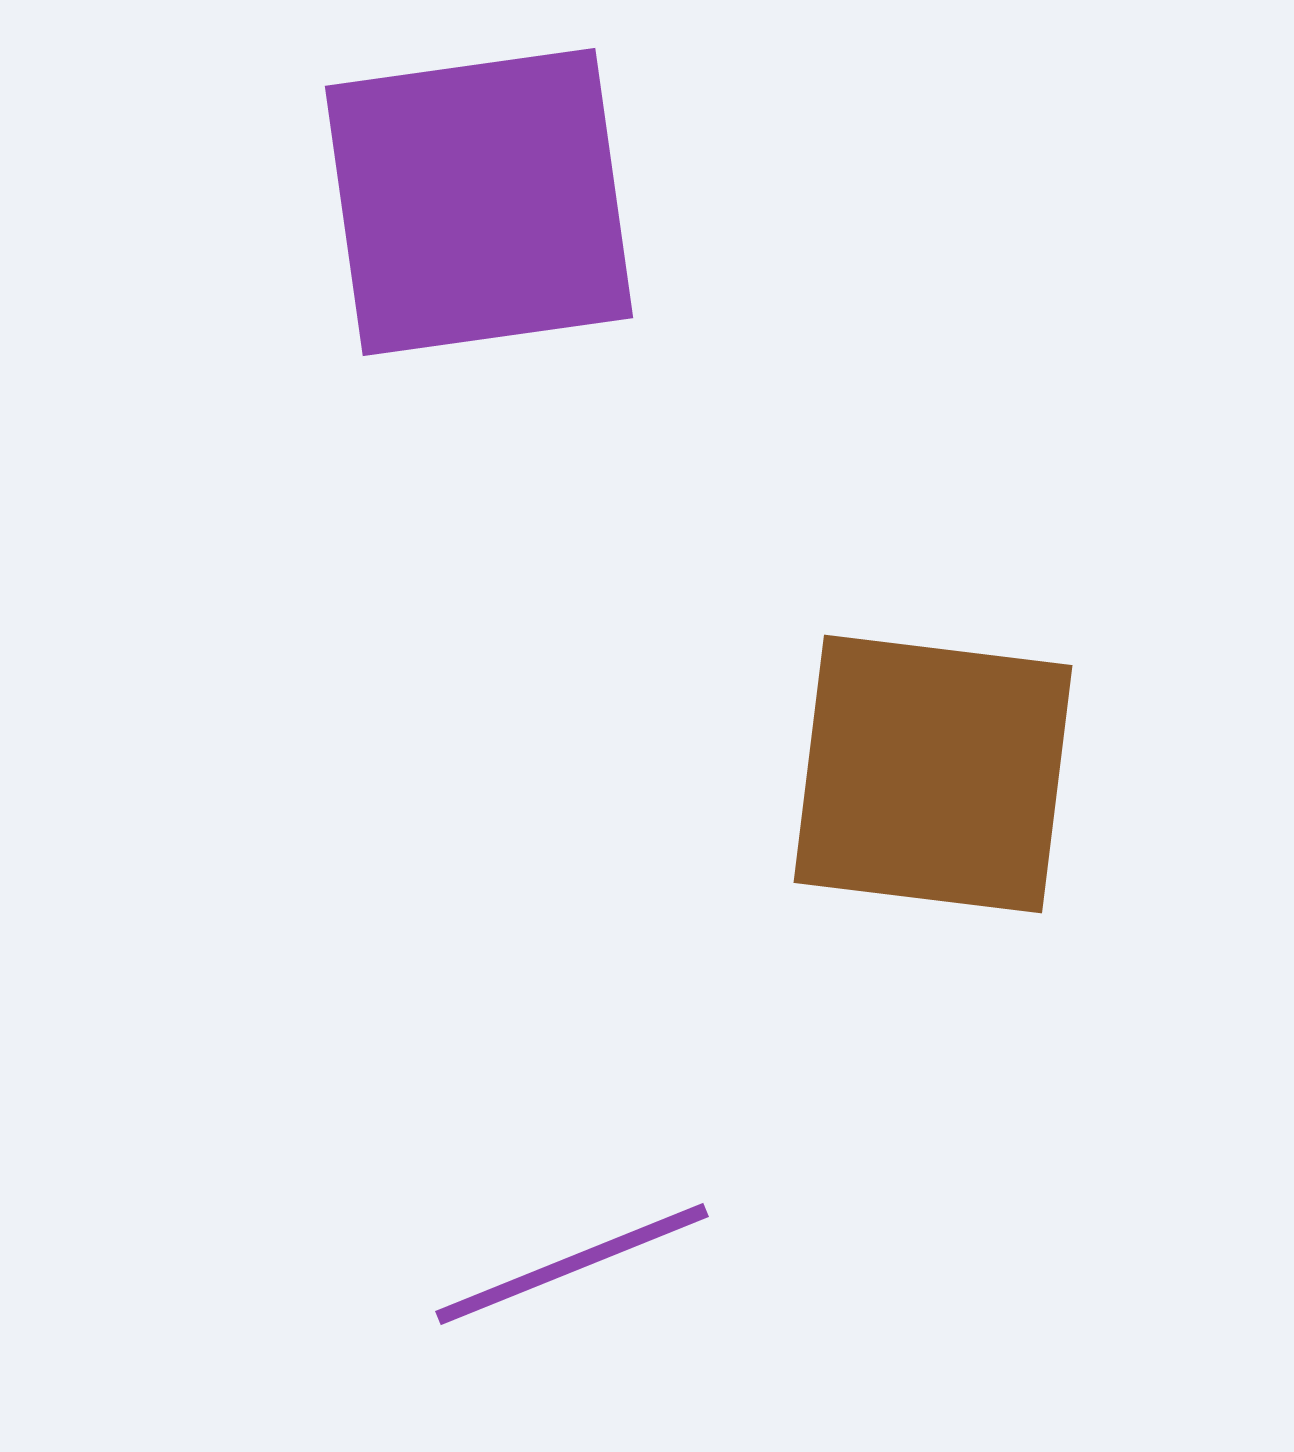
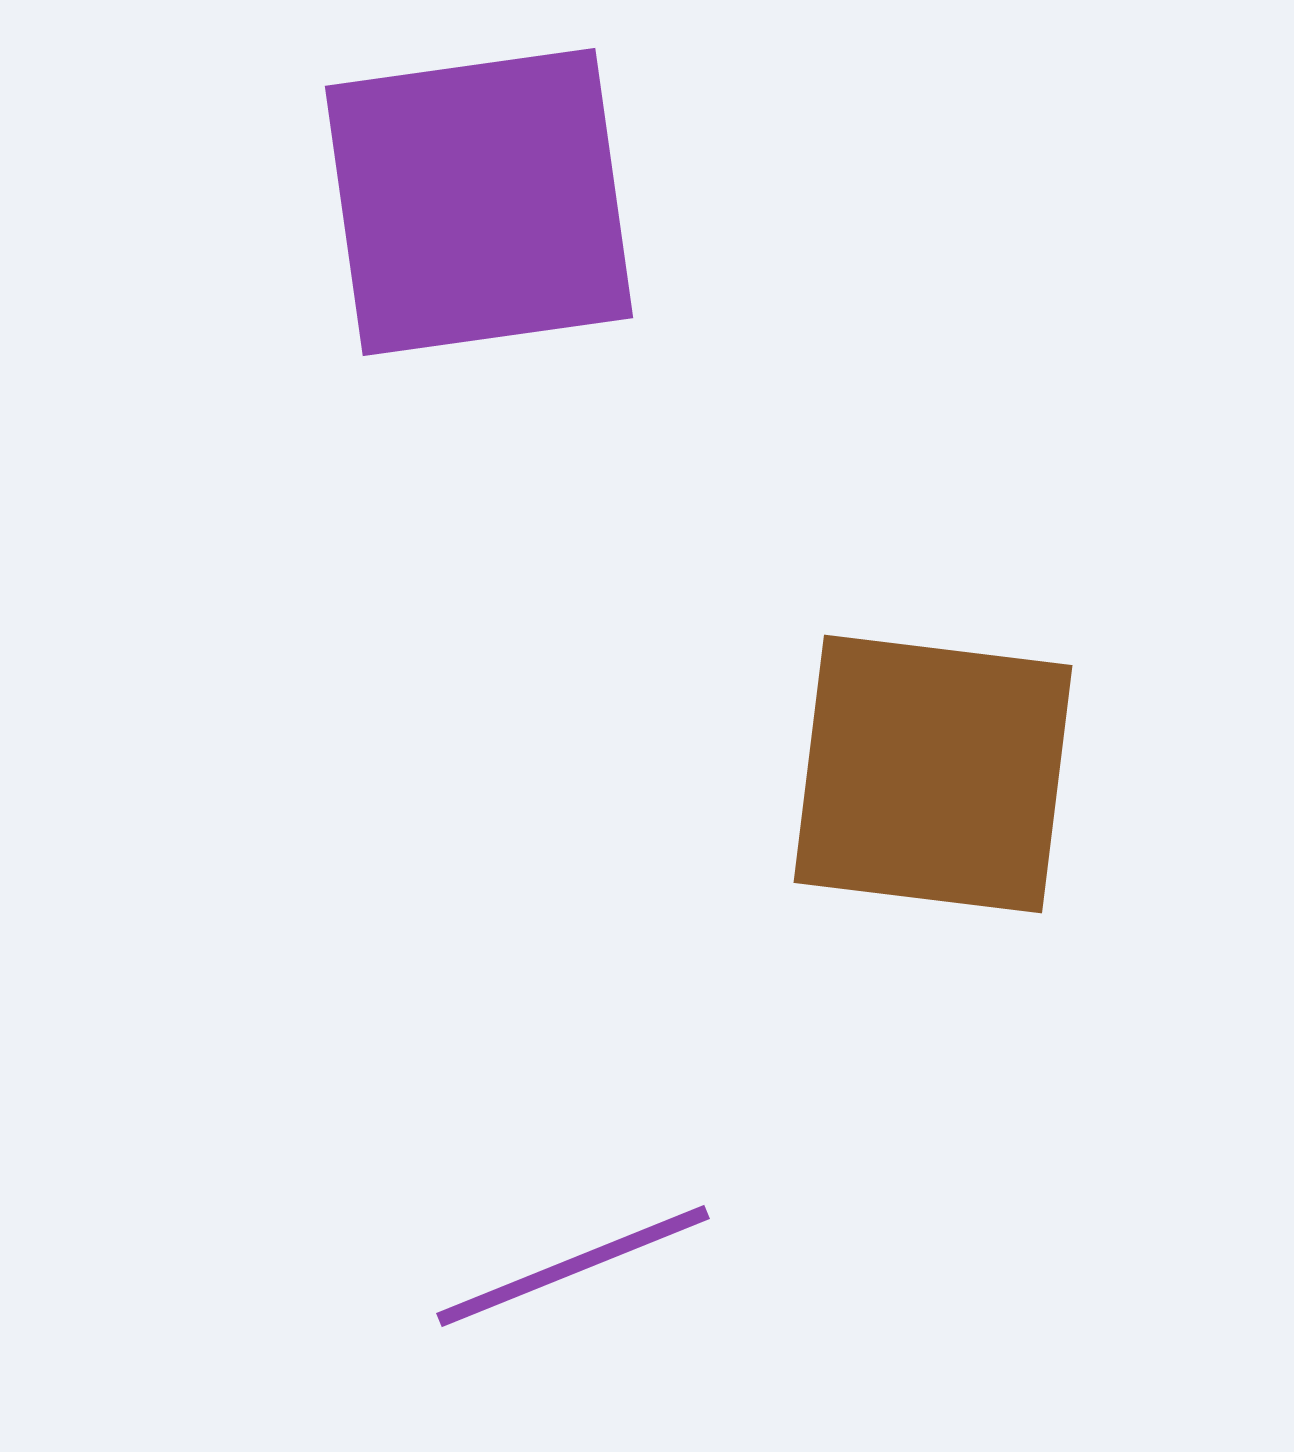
purple line: moved 1 px right, 2 px down
